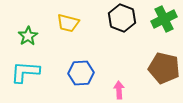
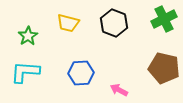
black hexagon: moved 8 px left, 5 px down
pink arrow: rotated 60 degrees counterclockwise
